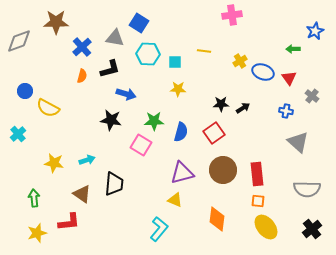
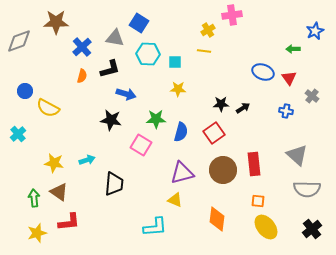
yellow cross at (240, 61): moved 32 px left, 31 px up
green star at (154, 121): moved 2 px right, 2 px up
gray triangle at (298, 142): moved 1 px left, 13 px down
red rectangle at (257, 174): moved 3 px left, 10 px up
brown triangle at (82, 194): moved 23 px left, 2 px up
cyan L-shape at (159, 229): moved 4 px left, 2 px up; rotated 45 degrees clockwise
